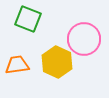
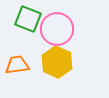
pink circle: moved 27 px left, 10 px up
